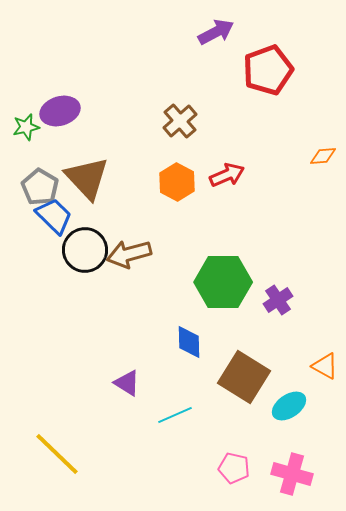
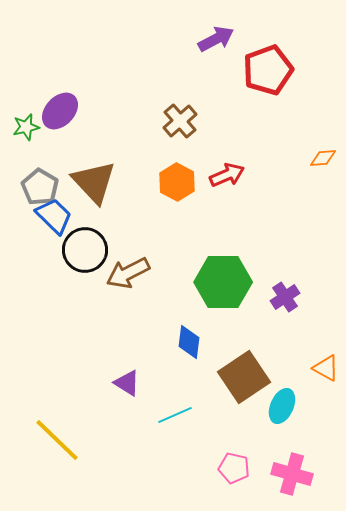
purple arrow: moved 7 px down
purple ellipse: rotated 30 degrees counterclockwise
orange diamond: moved 2 px down
brown triangle: moved 7 px right, 4 px down
brown arrow: moved 1 px left, 19 px down; rotated 12 degrees counterclockwise
purple cross: moved 7 px right, 3 px up
blue diamond: rotated 8 degrees clockwise
orange triangle: moved 1 px right, 2 px down
brown square: rotated 24 degrees clockwise
cyan ellipse: moved 7 px left; rotated 32 degrees counterclockwise
yellow line: moved 14 px up
